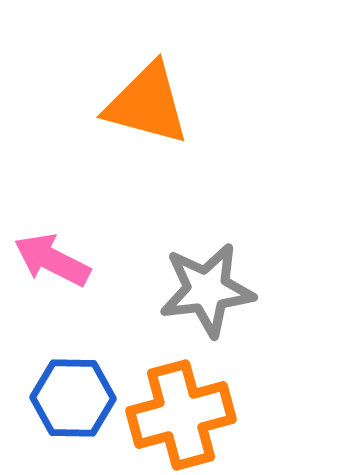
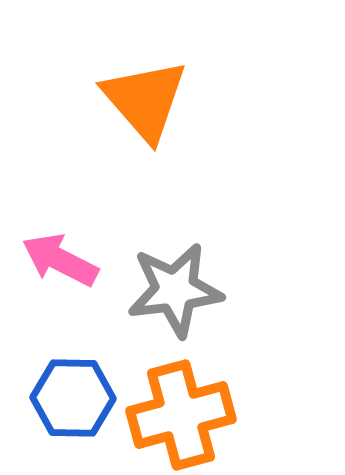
orange triangle: moved 2 px left, 4 px up; rotated 34 degrees clockwise
pink arrow: moved 8 px right
gray star: moved 32 px left
